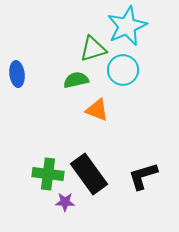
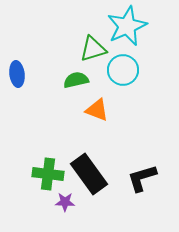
black L-shape: moved 1 px left, 2 px down
